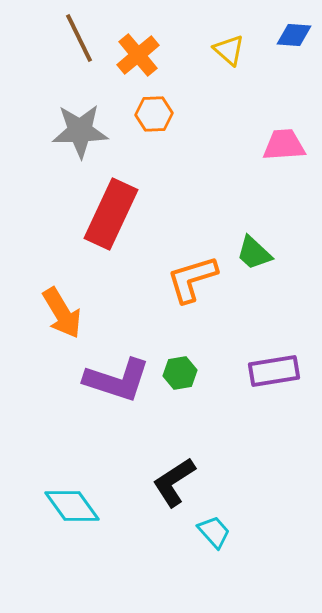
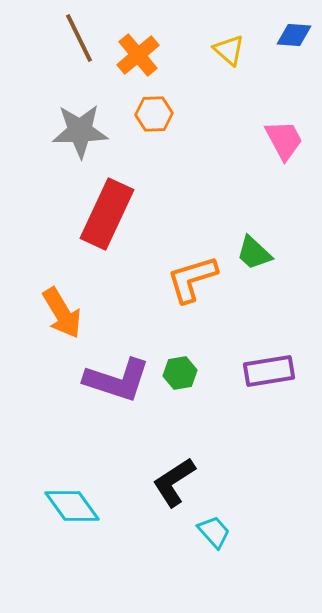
pink trapezoid: moved 5 px up; rotated 66 degrees clockwise
red rectangle: moved 4 px left
purple rectangle: moved 5 px left
